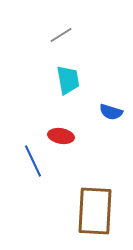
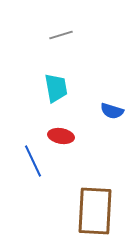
gray line: rotated 15 degrees clockwise
cyan trapezoid: moved 12 px left, 8 px down
blue semicircle: moved 1 px right, 1 px up
